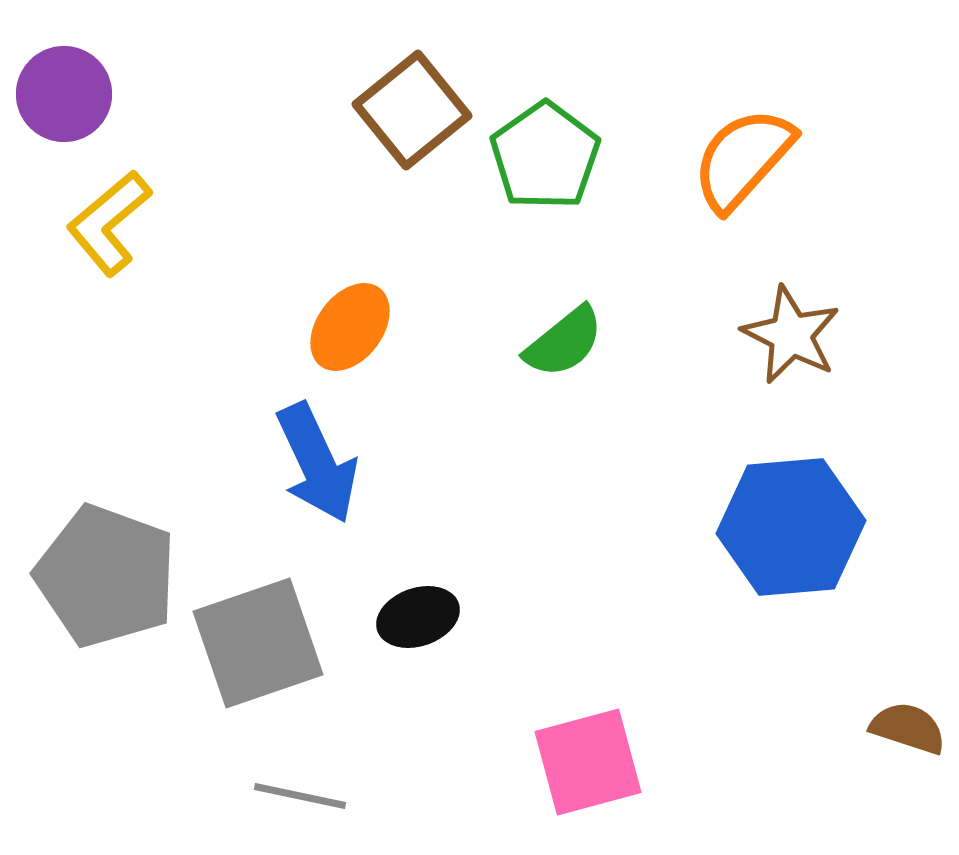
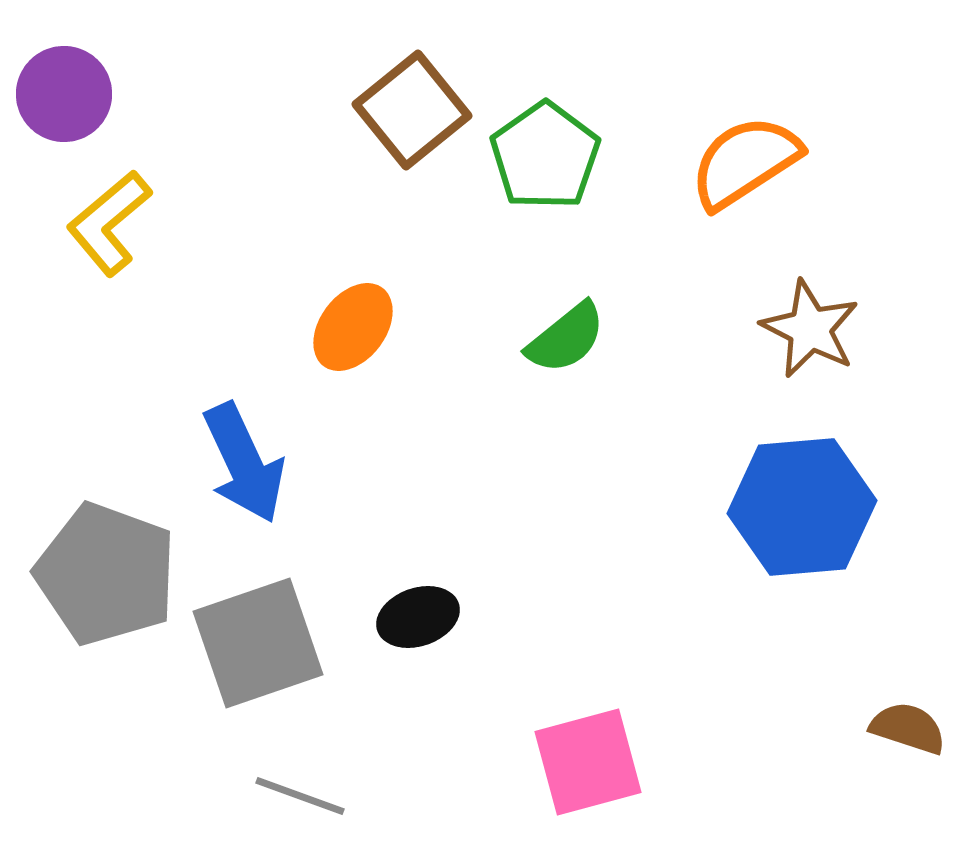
orange semicircle: moved 2 px right, 3 px down; rotated 15 degrees clockwise
orange ellipse: moved 3 px right
brown star: moved 19 px right, 6 px up
green semicircle: moved 2 px right, 4 px up
blue arrow: moved 73 px left
blue hexagon: moved 11 px right, 20 px up
gray pentagon: moved 2 px up
gray line: rotated 8 degrees clockwise
